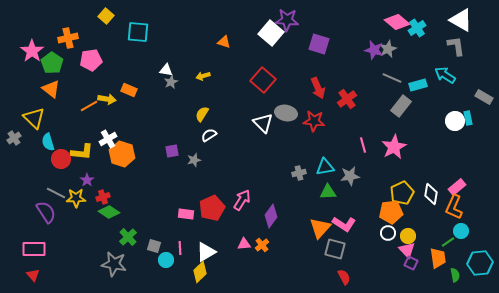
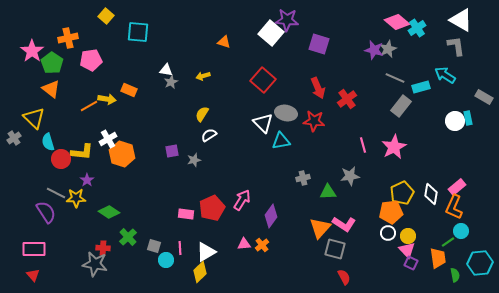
gray line at (392, 78): moved 3 px right
cyan rectangle at (418, 85): moved 3 px right, 2 px down
cyan triangle at (325, 167): moved 44 px left, 26 px up
gray cross at (299, 173): moved 4 px right, 5 px down
red cross at (103, 197): moved 51 px down; rotated 24 degrees clockwise
gray star at (114, 264): moved 19 px left
